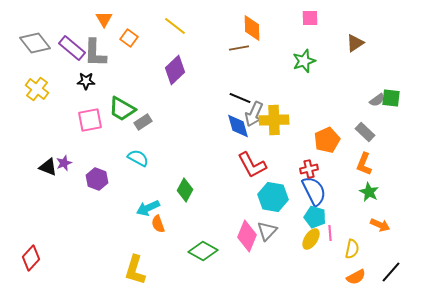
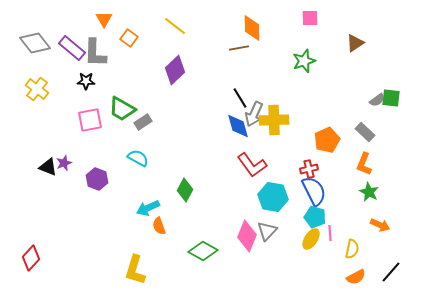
black line at (240, 98): rotated 35 degrees clockwise
red L-shape at (252, 165): rotated 8 degrees counterclockwise
orange semicircle at (158, 224): moved 1 px right, 2 px down
